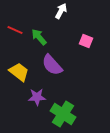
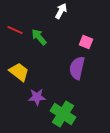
pink square: moved 1 px down
purple semicircle: moved 25 px right, 3 px down; rotated 55 degrees clockwise
